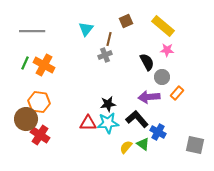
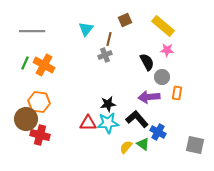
brown square: moved 1 px left, 1 px up
orange rectangle: rotated 32 degrees counterclockwise
red cross: rotated 18 degrees counterclockwise
